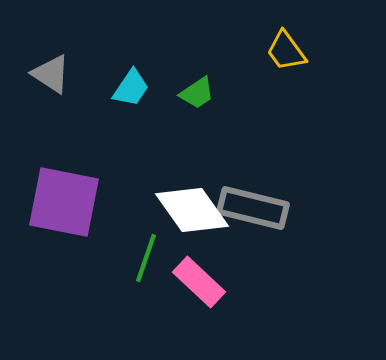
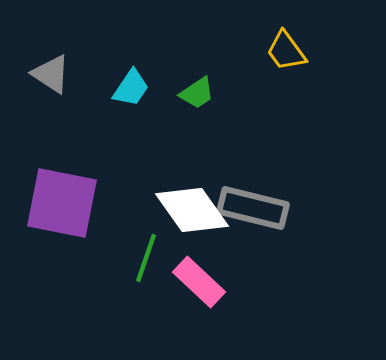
purple square: moved 2 px left, 1 px down
